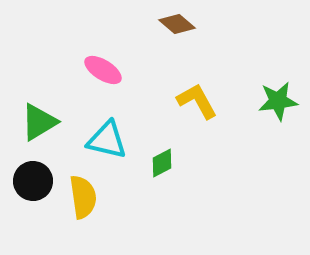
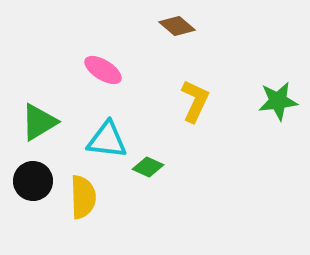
brown diamond: moved 2 px down
yellow L-shape: moved 2 px left; rotated 54 degrees clockwise
cyan triangle: rotated 6 degrees counterclockwise
green diamond: moved 14 px left, 4 px down; rotated 52 degrees clockwise
yellow semicircle: rotated 6 degrees clockwise
